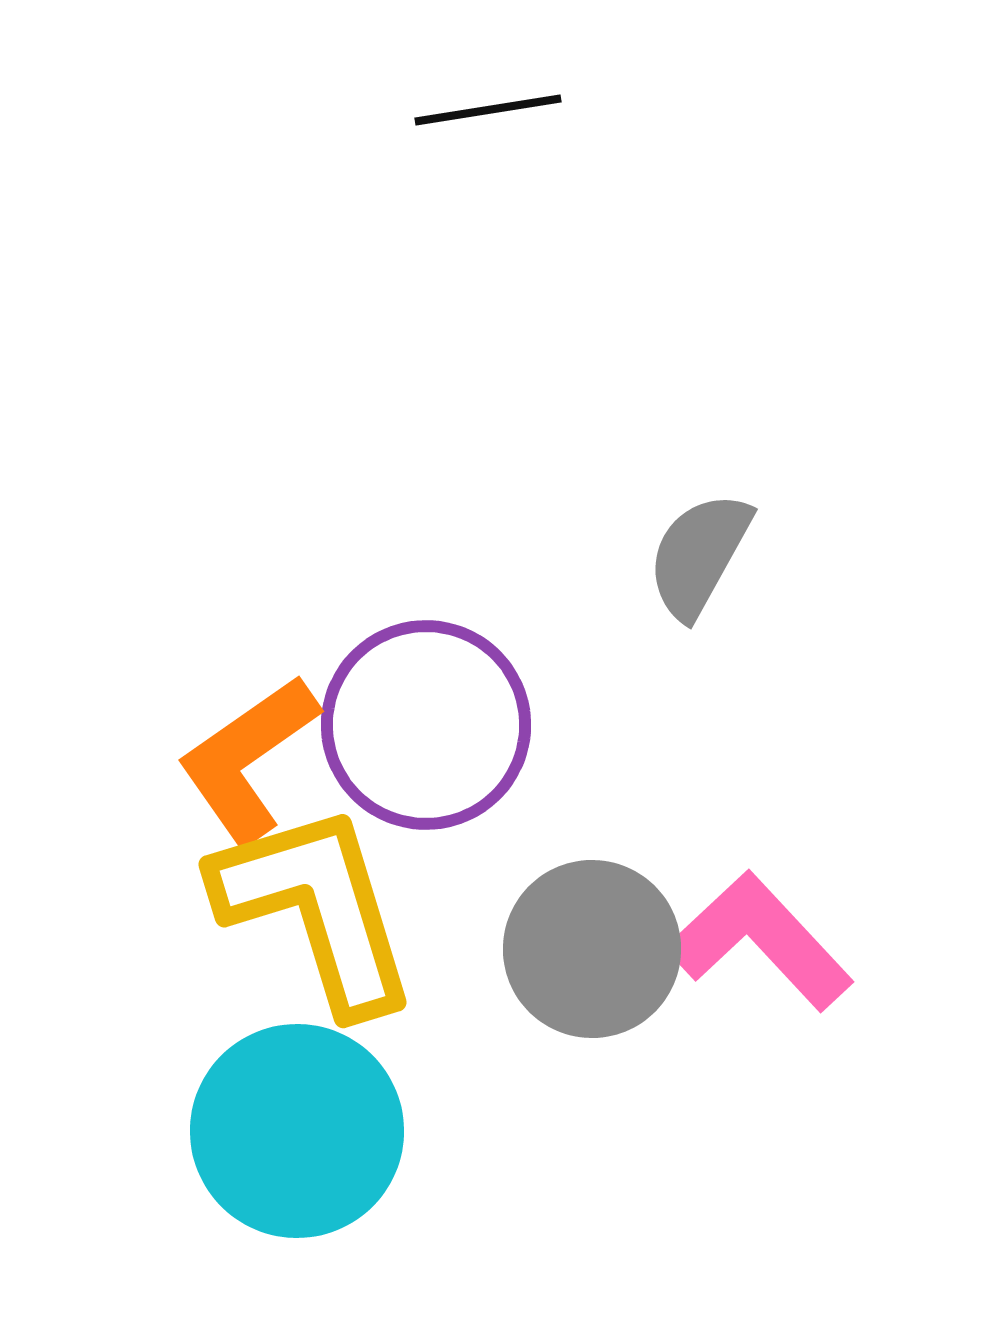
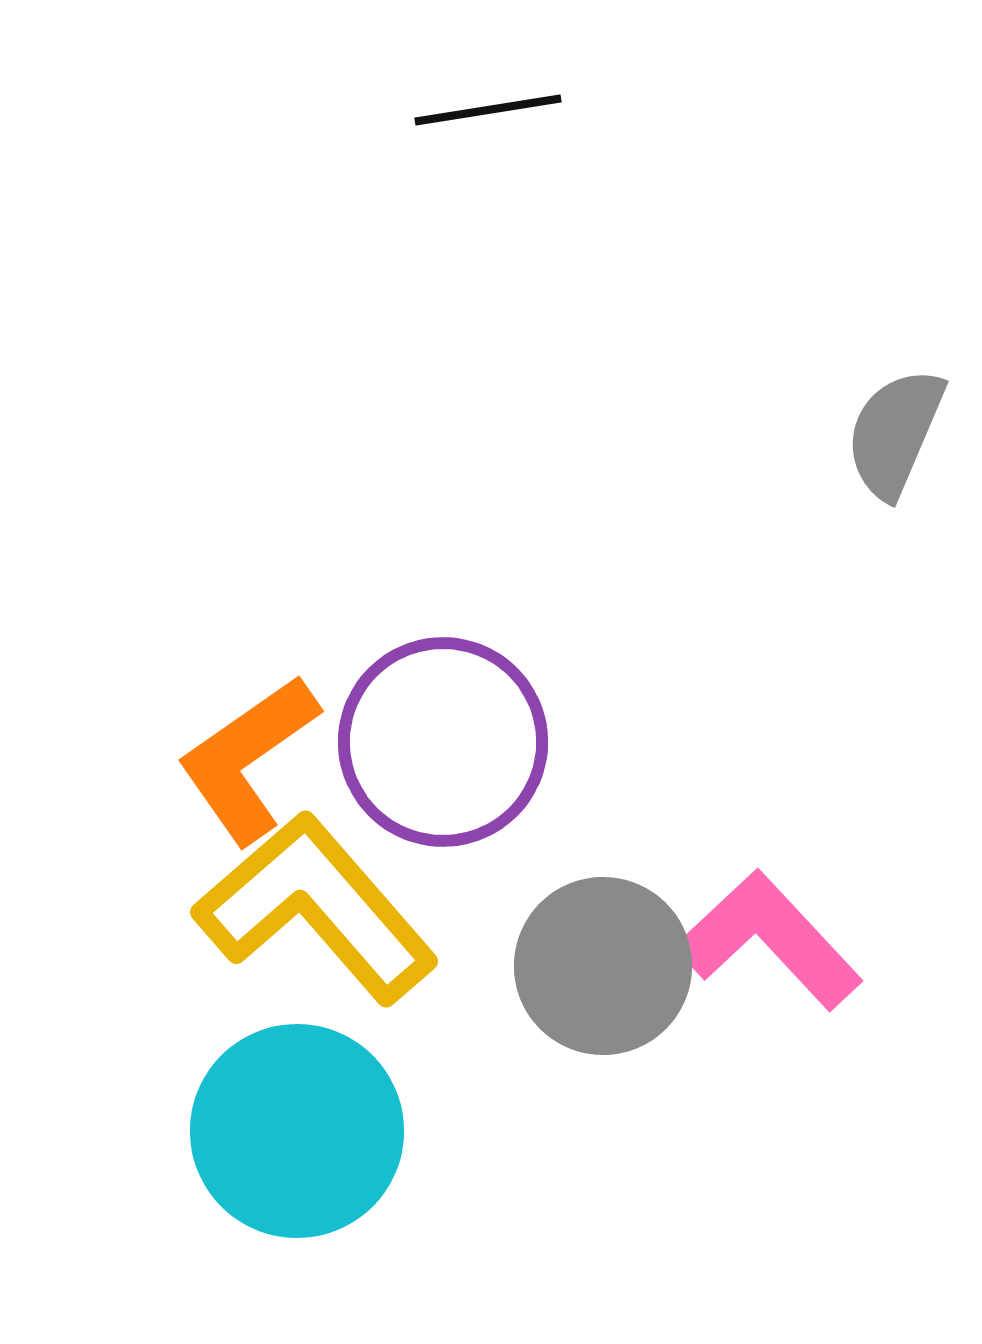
gray semicircle: moved 196 px right, 122 px up; rotated 6 degrees counterclockwise
purple circle: moved 17 px right, 17 px down
yellow L-shape: rotated 24 degrees counterclockwise
pink L-shape: moved 9 px right, 1 px up
gray circle: moved 11 px right, 17 px down
